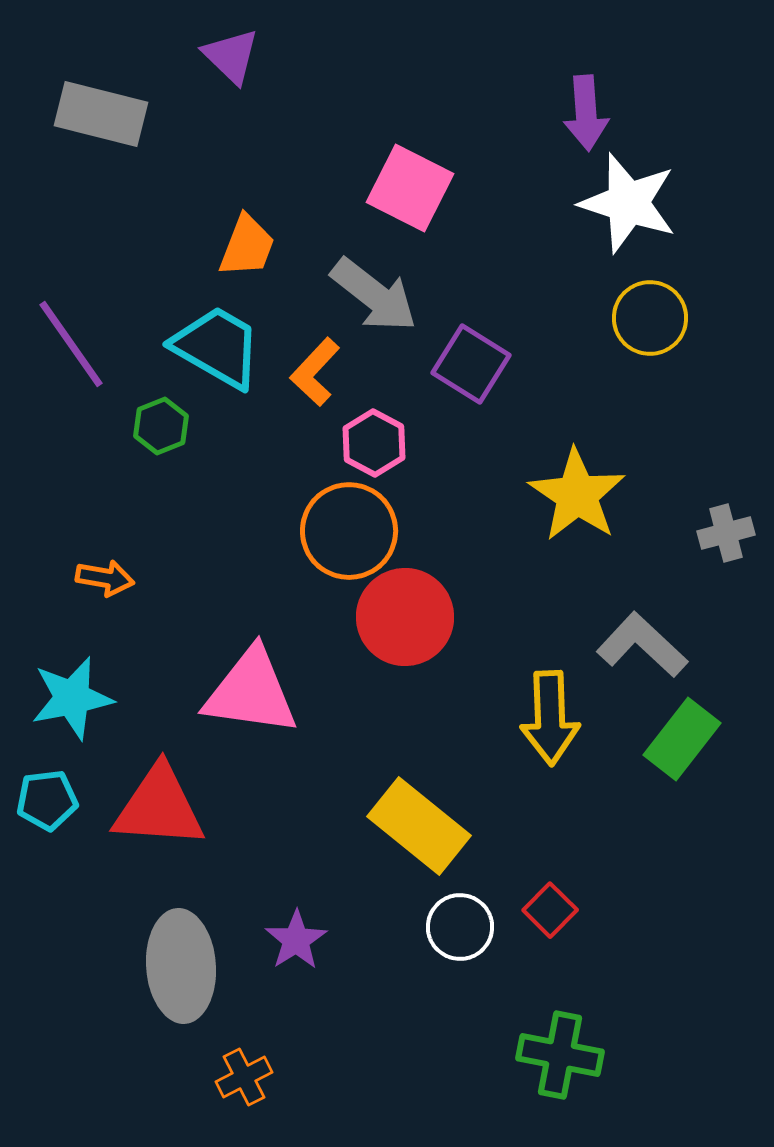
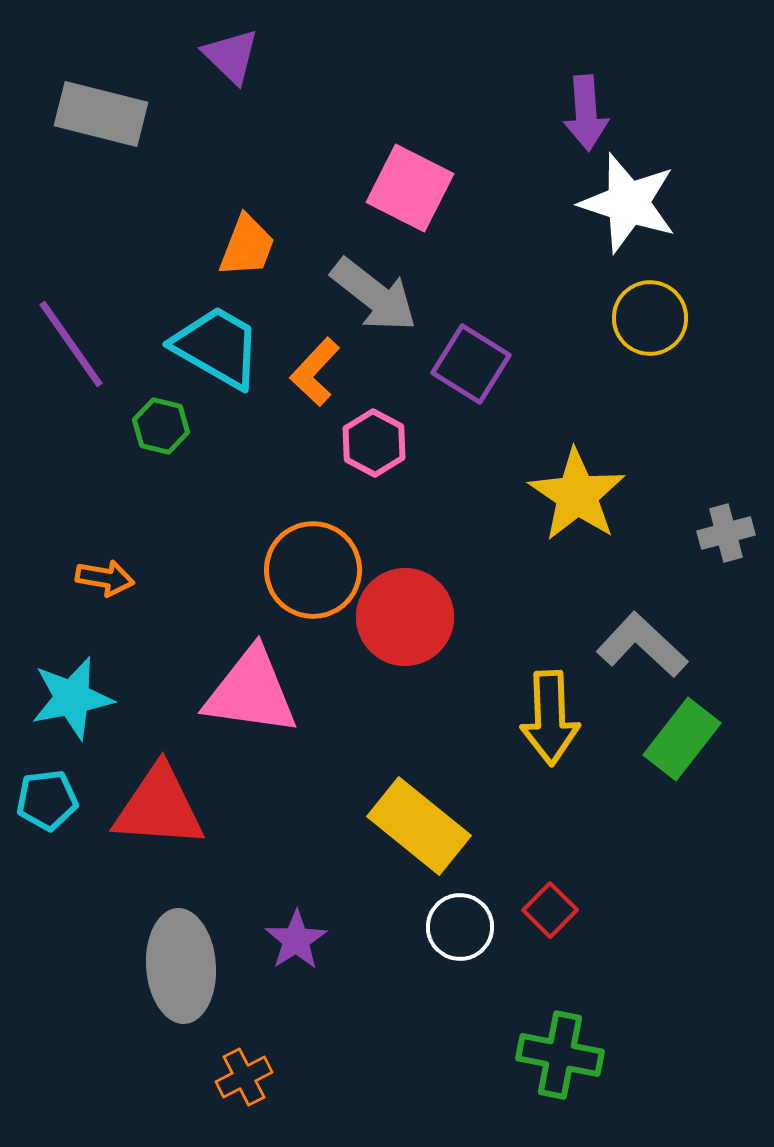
green hexagon: rotated 24 degrees counterclockwise
orange circle: moved 36 px left, 39 px down
